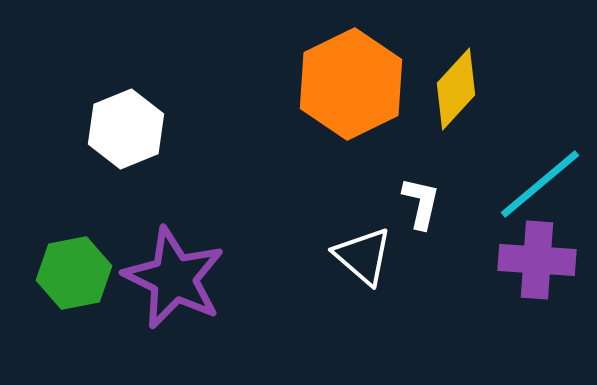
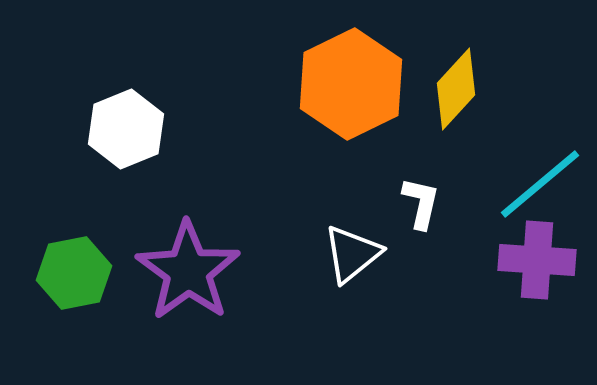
white triangle: moved 11 px left, 2 px up; rotated 40 degrees clockwise
purple star: moved 14 px right, 7 px up; rotated 10 degrees clockwise
